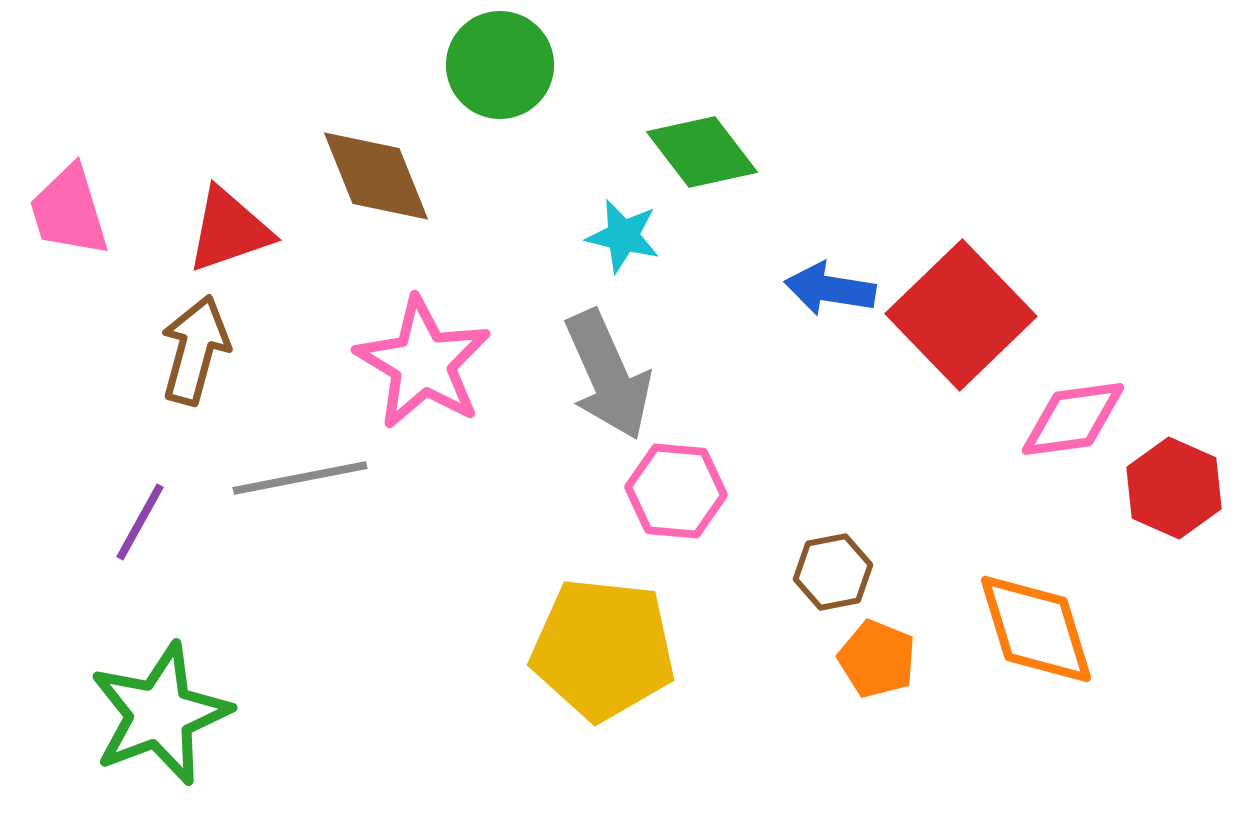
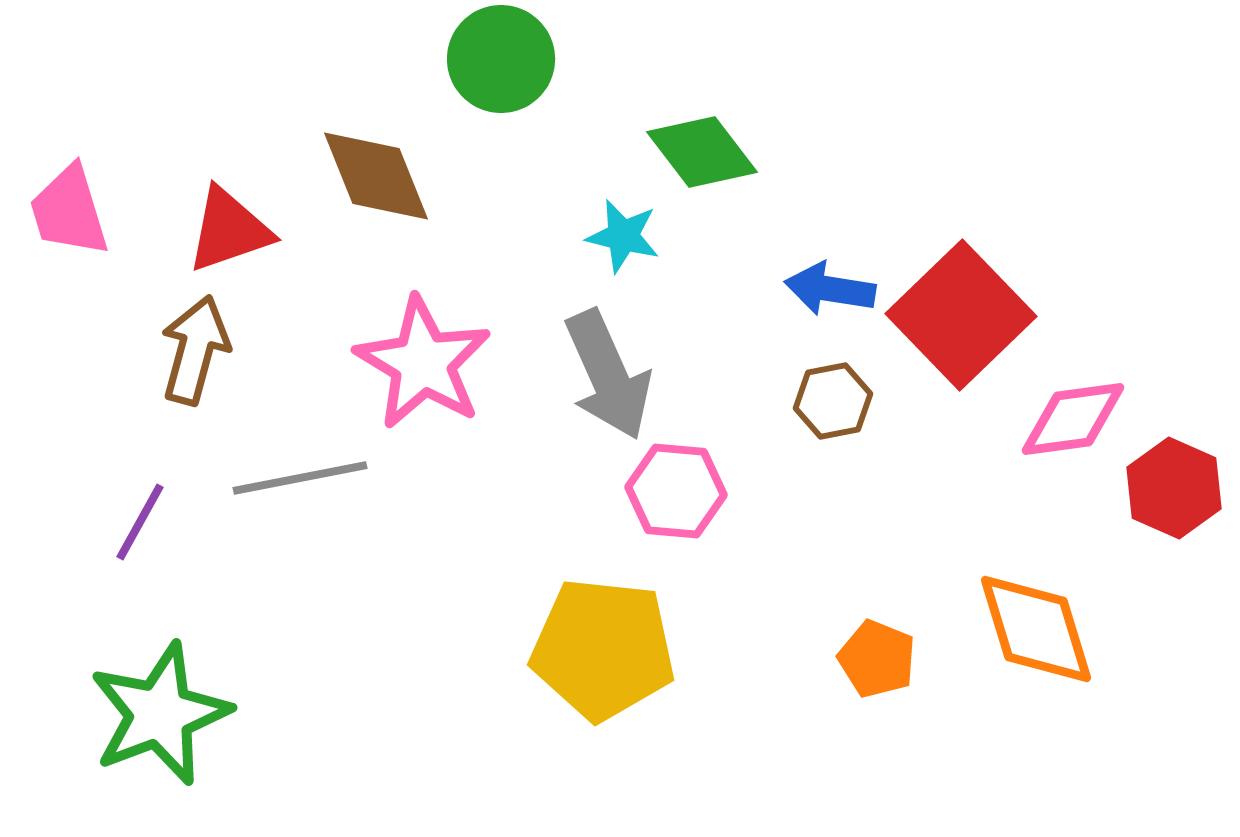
green circle: moved 1 px right, 6 px up
brown hexagon: moved 171 px up
